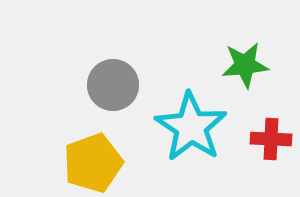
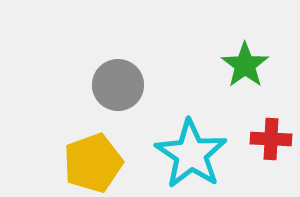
green star: rotated 30 degrees counterclockwise
gray circle: moved 5 px right
cyan star: moved 27 px down
